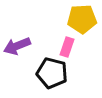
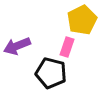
yellow pentagon: moved 1 px down; rotated 24 degrees counterclockwise
black pentagon: moved 1 px left
